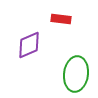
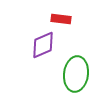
purple diamond: moved 14 px right
